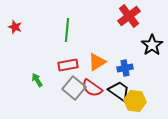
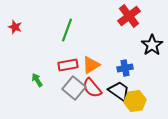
green line: rotated 15 degrees clockwise
orange triangle: moved 6 px left, 3 px down
red semicircle: rotated 15 degrees clockwise
yellow hexagon: rotated 15 degrees counterclockwise
